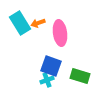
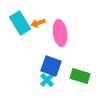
cyan cross: rotated 24 degrees counterclockwise
